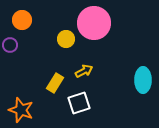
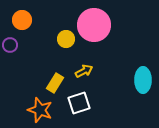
pink circle: moved 2 px down
orange star: moved 19 px right
